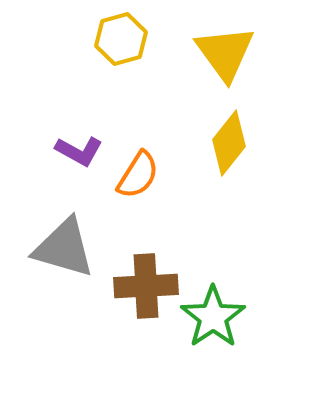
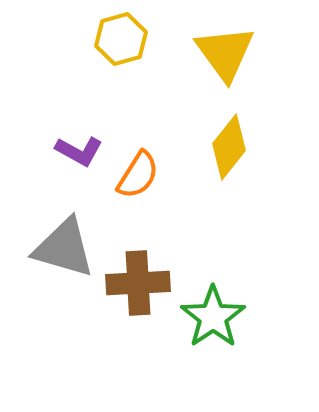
yellow diamond: moved 4 px down
brown cross: moved 8 px left, 3 px up
